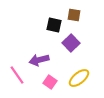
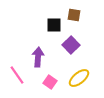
black square: rotated 14 degrees counterclockwise
purple square: moved 2 px down
purple arrow: moved 1 px left, 3 px up; rotated 108 degrees clockwise
